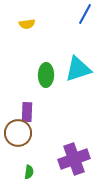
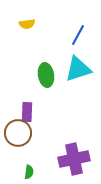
blue line: moved 7 px left, 21 px down
green ellipse: rotated 10 degrees counterclockwise
purple cross: rotated 8 degrees clockwise
